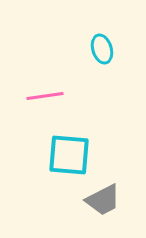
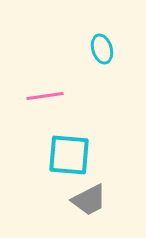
gray trapezoid: moved 14 px left
